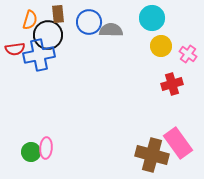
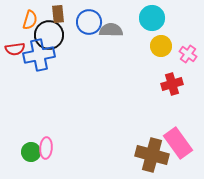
black circle: moved 1 px right
